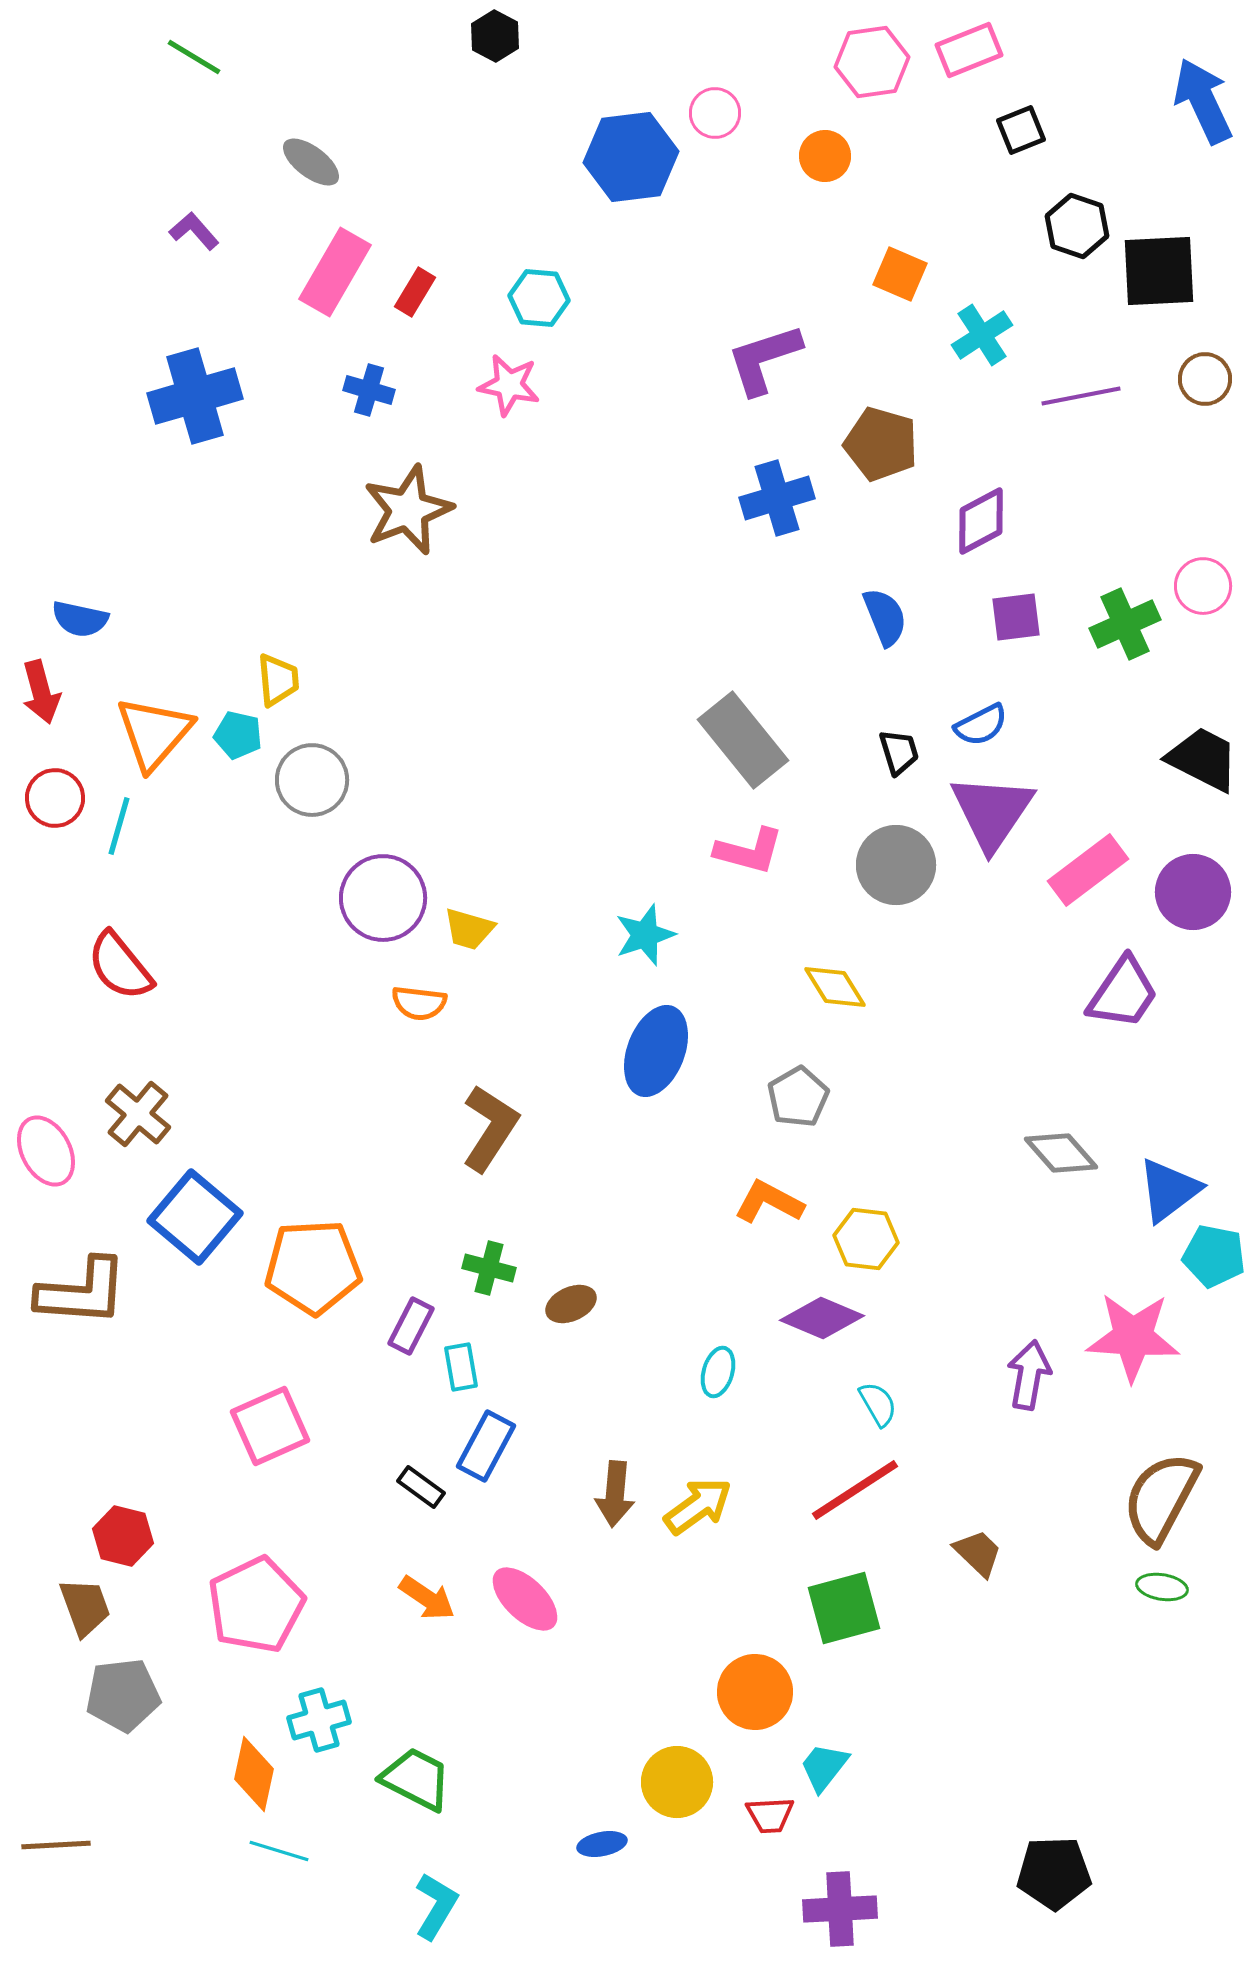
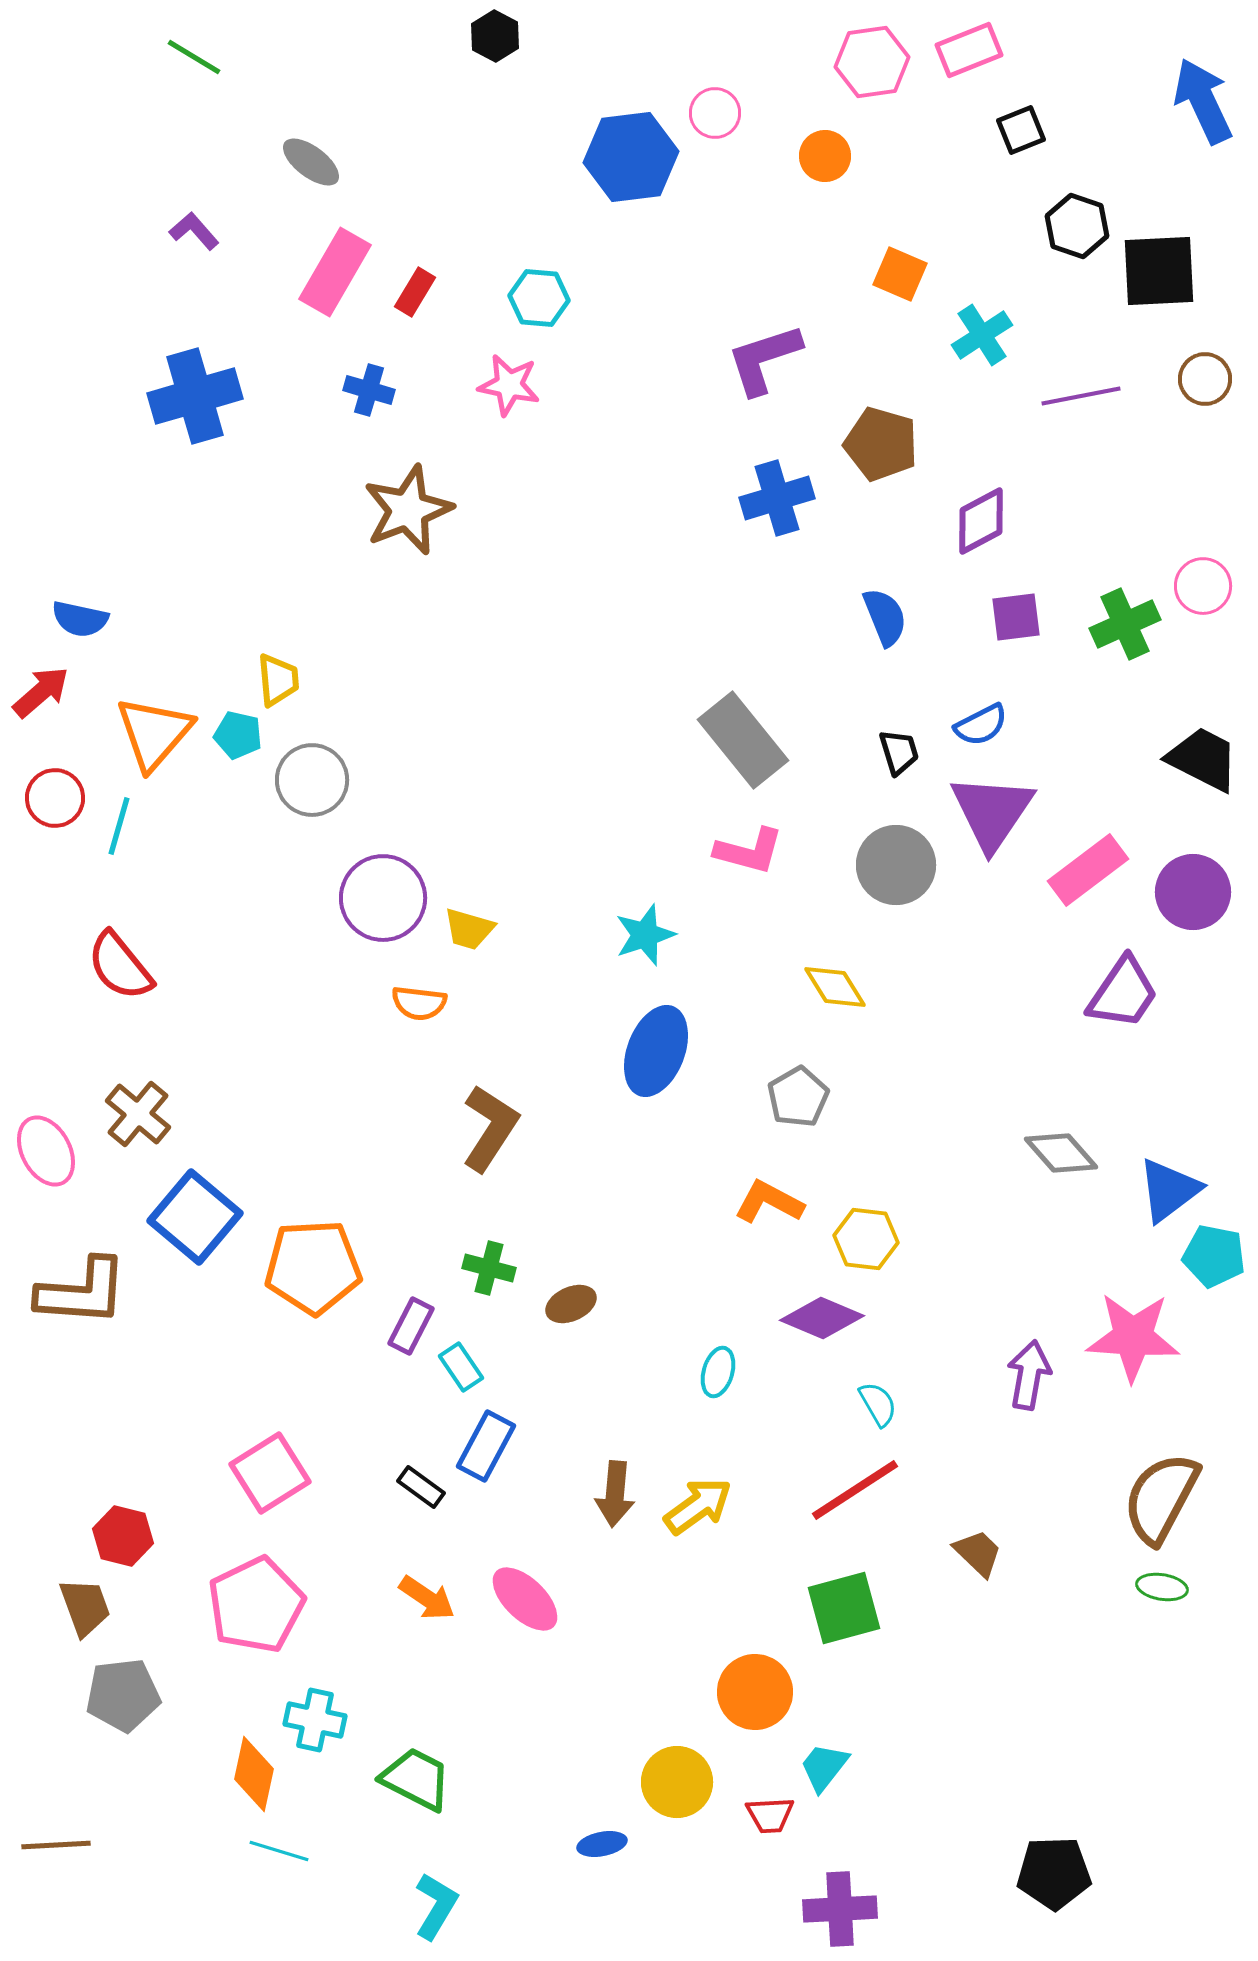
red arrow at (41, 692): rotated 116 degrees counterclockwise
cyan rectangle at (461, 1367): rotated 24 degrees counterclockwise
pink square at (270, 1426): moved 47 px down; rotated 8 degrees counterclockwise
cyan cross at (319, 1720): moved 4 px left; rotated 28 degrees clockwise
